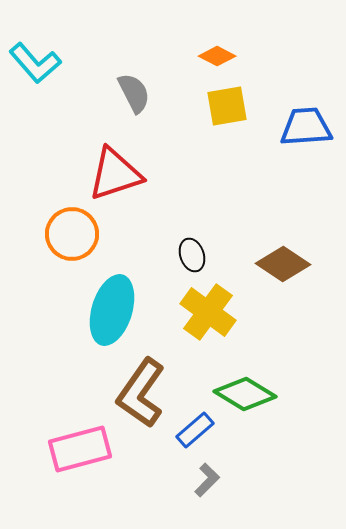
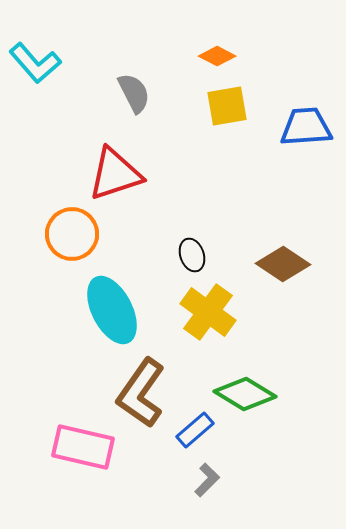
cyan ellipse: rotated 44 degrees counterclockwise
pink rectangle: moved 3 px right, 2 px up; rotated 28 degrees clockwise
